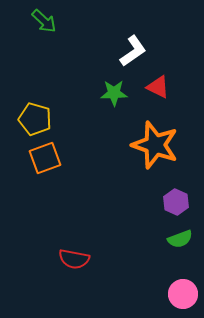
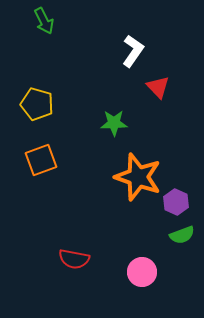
green arrow: rotated 20 degrees clockwise
white L-shape: rotated 20 degrees counterclockwise
red triangle: rotated 20 degrees clockwise
green star: moved 30 px down
yellow pentagon: moved 2 px right, 15 px up
orange star: moved 17 px left, 32 px down
orange square: moved 4 px left, 2 px down
green semicircle: moved 2 px right, 4 px up
pink circle: moved 41 px left, 22 px up
